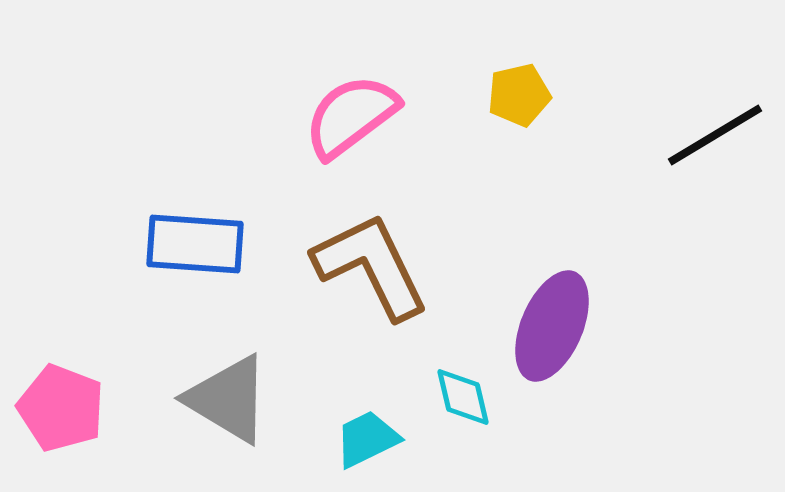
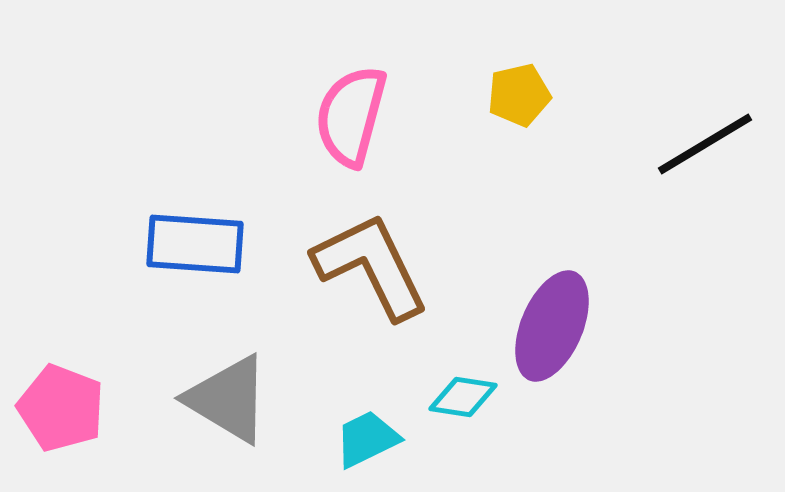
pink semicircle: rotated 38 degrees counterclockwise
black line: moved 10 px left, 9 px down
cyan diamond: rotated 68 degrees counterclockwise
